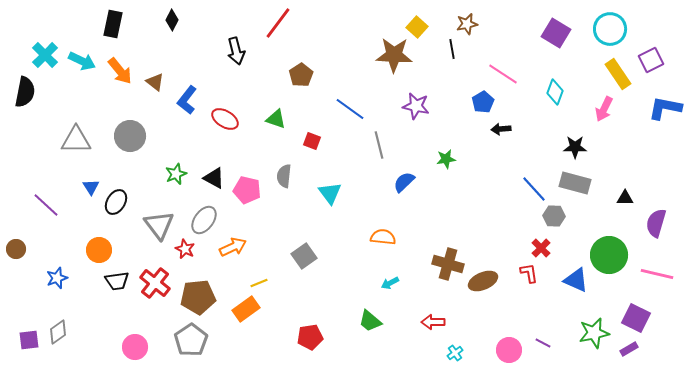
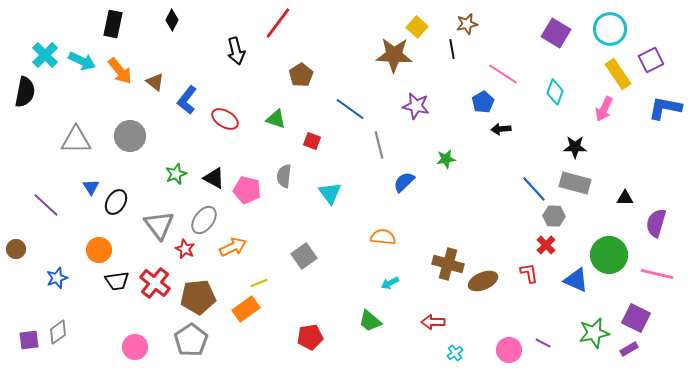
red cross at (541, 248): moved 5 px right, 3 px up
